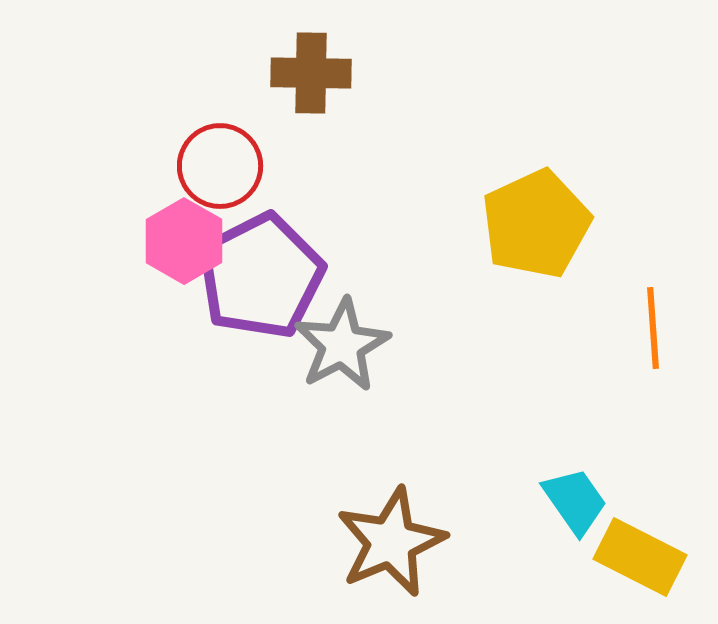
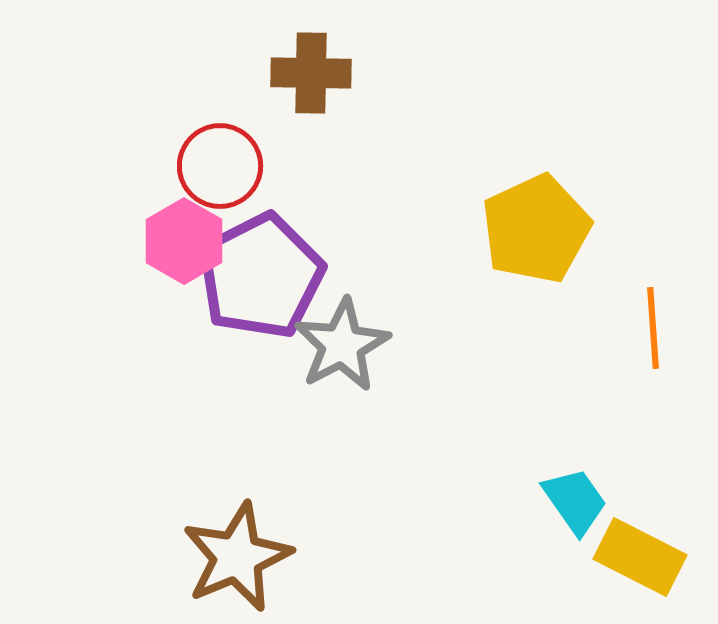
yellow pentagon: moved 5 px down
brown star: moved 154 px left, 15 px down
